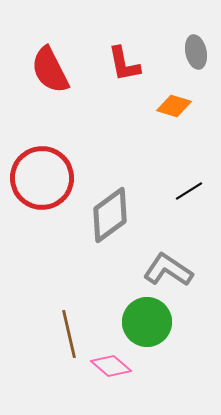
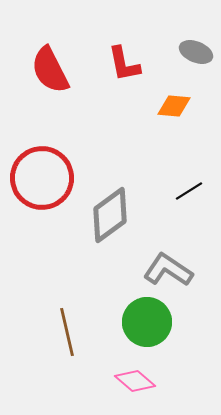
gray ellipse: rotated 56 degrees counterclockwise
orange diamond: rotated 12 degrees counterclockwise
brown line: moved 2 px left, 2 px up
pink diamond: moved 24 px right, 15 px down
